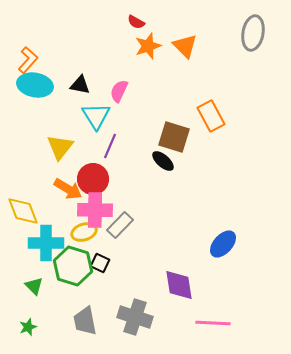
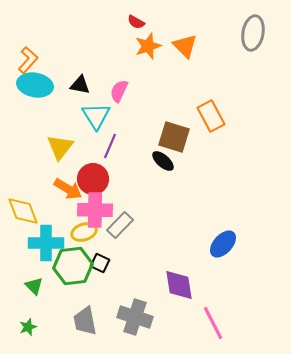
green hexagon: rotated 24 degrees counterclockwise
pink line: rotated 60 degrees clockwise
